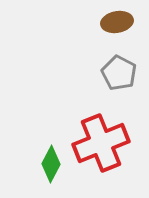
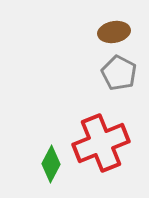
brown ellipse: moved 3 px left, 10 px down
